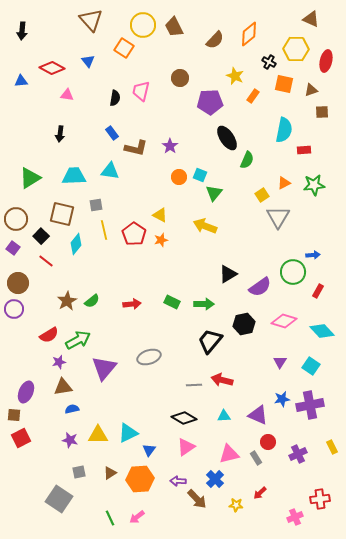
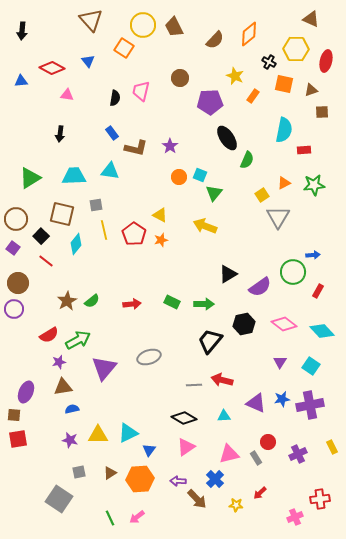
pink diamond at (284, 321): moved 3 px down; rotated 20 degrees clockwise
purple triangle at (258, 415): moved 2 px left, 12 px up
red square at (21, 438): moved 3 px left, 1 px down; rotated 18 degrees clockwise
